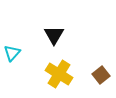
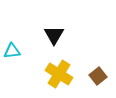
cyan triangle: moved 2 px up; rotated 42 degrees clockwise
brown square: moved 3 px left, 1 px down
